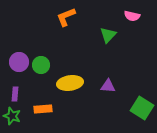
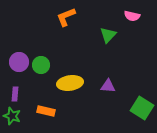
orange rectangle: moved 3 px right, 2 px down; rotated 18 degrees clockwise
